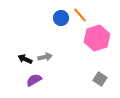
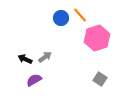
gray arrow: rotated 24 degrees counterclockwise
